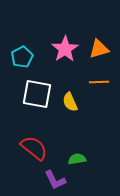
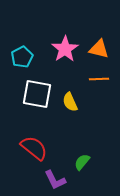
orange triangle: rotated 30 degrees clockwise
orange line: moved 3 px up
green semicircle: moved 5 px right, 3 px down; rotated 42 degrees counterclockwise
